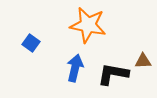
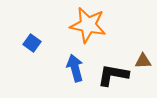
blue square: moved 1 px right
blue arrow: rotated 28 degrees counterclockwise
black L-shape: moved 1 px down
